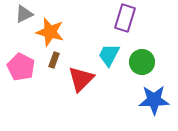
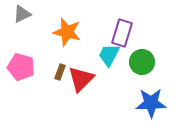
gray triangle: moved 2 px left
purple rectangle: moved 3 px left, 15 px down
orange star: moved 17 px right
brown rectangle: moved 6 px right, 12 px down
pink pentagon: rotated 12 degrees counterclockwise
blue star: moved 3 px left, 3 px down
